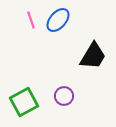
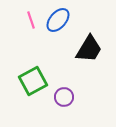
black trapezoid: moved 4 px left, 7 px up
purple circle: moved 1 px down
green square: moved 9 px right, 21 px up
